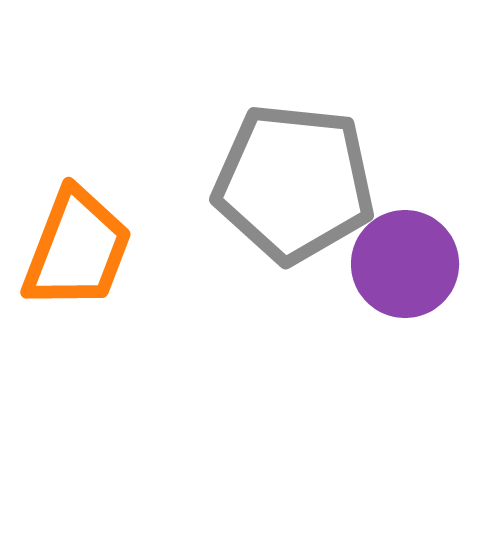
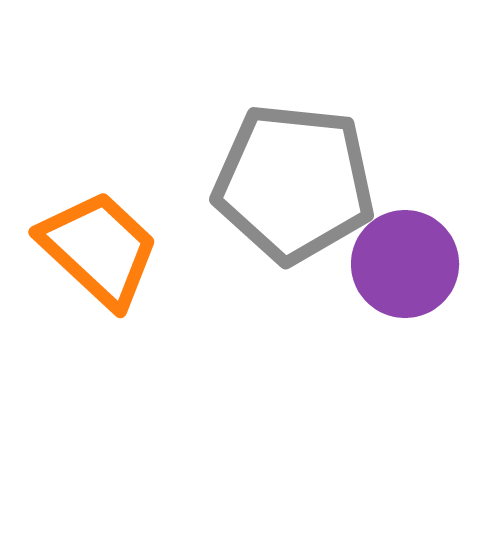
orange trapezoid: moved 22 px right; rotated 68 degrees counterclockwise
